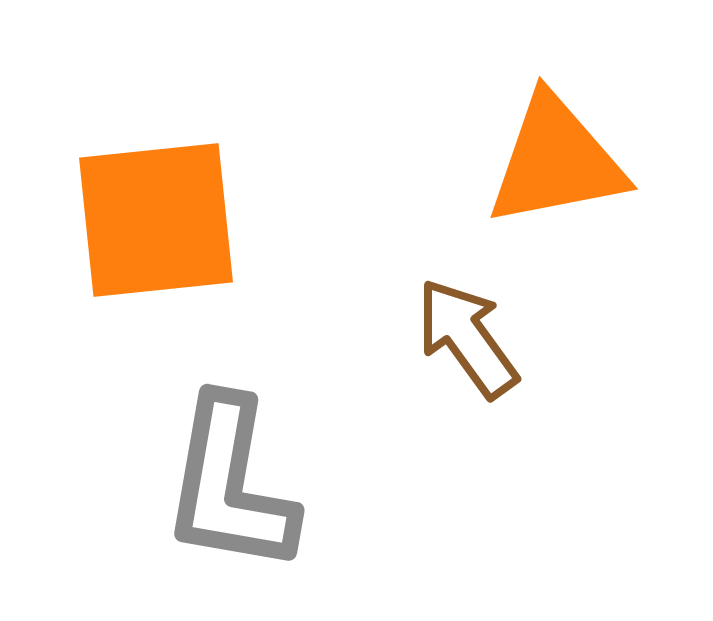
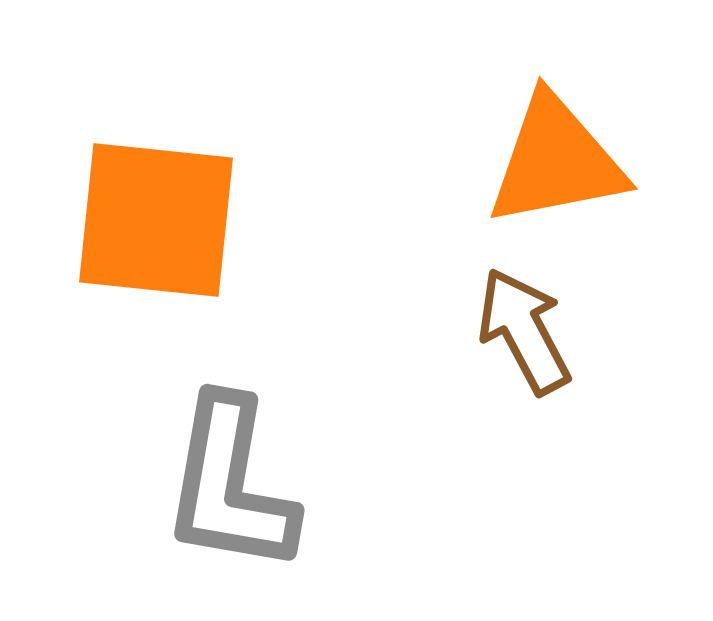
orange square: rotated 12 degrees clockwise
brown arrow: moved 57 px right, 7 px up; rotated 8 degrees clockwise
